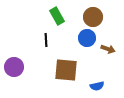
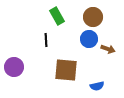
blue circle: moved 2 px right, 1 px down
